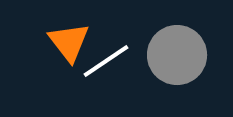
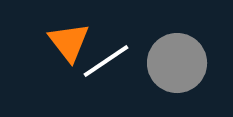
gray circle: moved 8 px down
